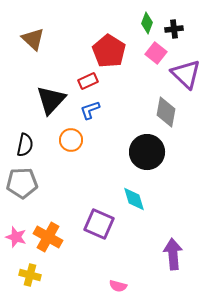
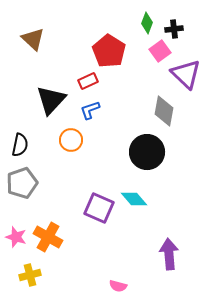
pink square: moved 4 px right, 2 px up; rotated 15 degrees clockwise
gray diamond: moved 2 px left, 1 px up
black semicircle: moved 5 px left
gray pentagon: rotated 16 degrees counterclockwise
cyan diamond: rotated 24 degrees counterclockwise
purple square: moved 16 px up
purple arrow: moved 4 px left
yellow cross: rotated 30 degrees counterclockwise
